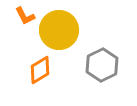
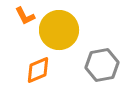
gray hexagon: rotated 16 degrees clockwise
orange diamond: moved 2 px left; rotated 8 degrees clockwise
